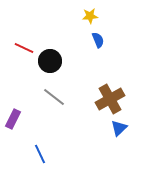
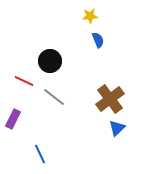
red line: moved 33 px down
brown cross: rotated 8 degrees counterclockwise
blue triangle: moved 2 px left
